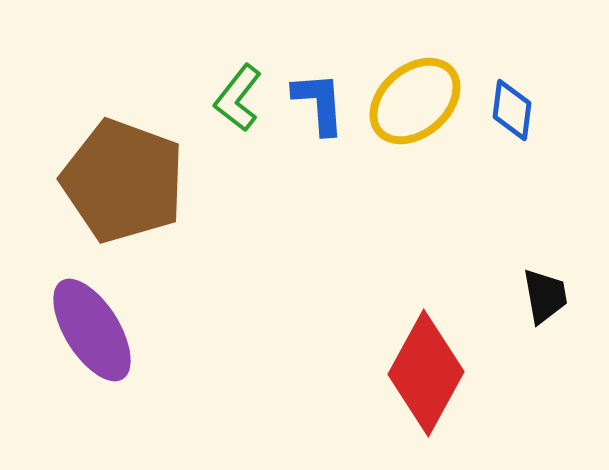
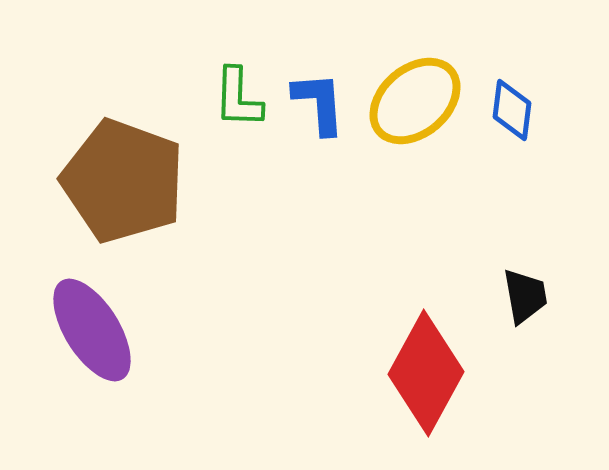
green L-shape: rotated 36 degrees counterclockwise
black trapezoid: moved 20 px left
